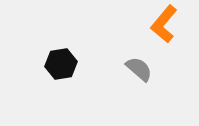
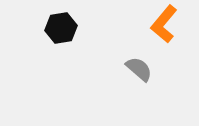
black hexagon: moved 36 px up
